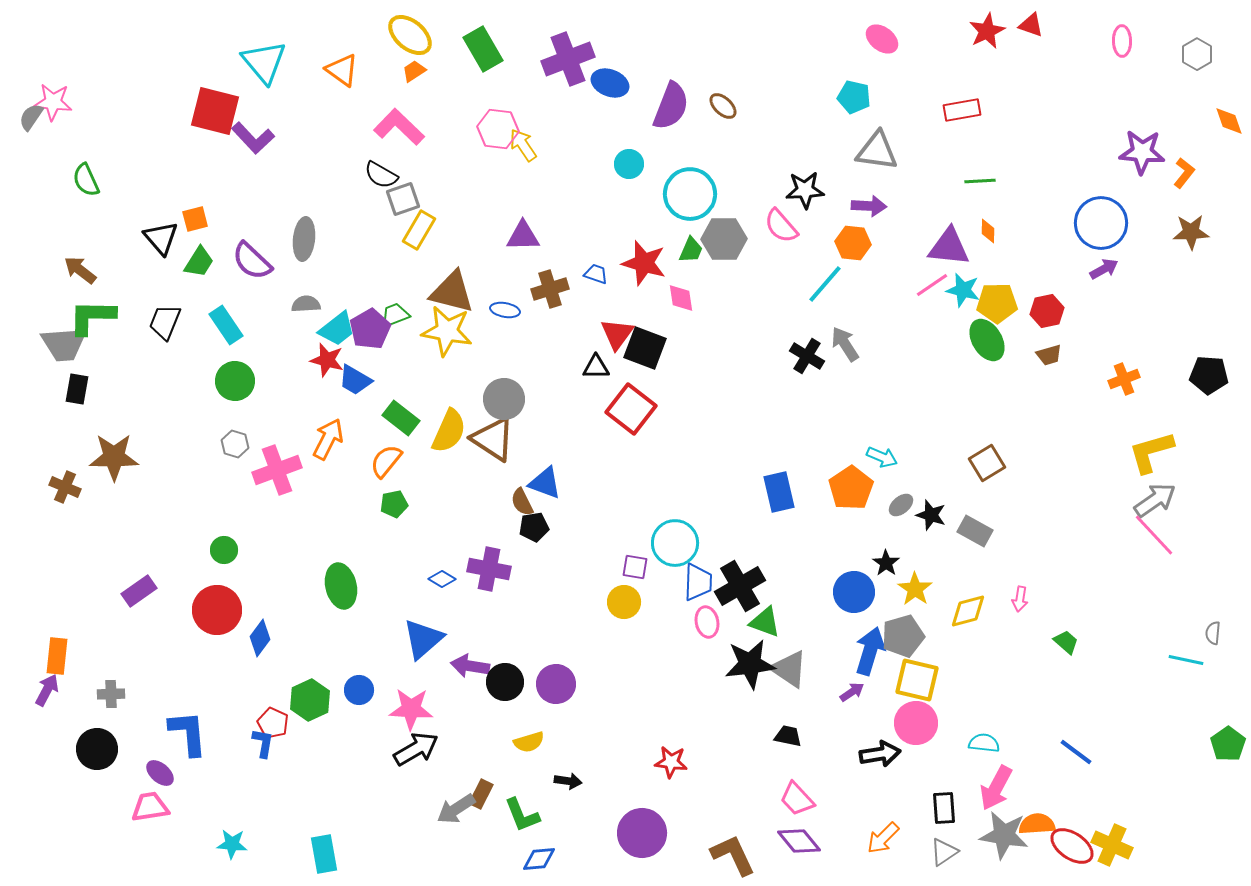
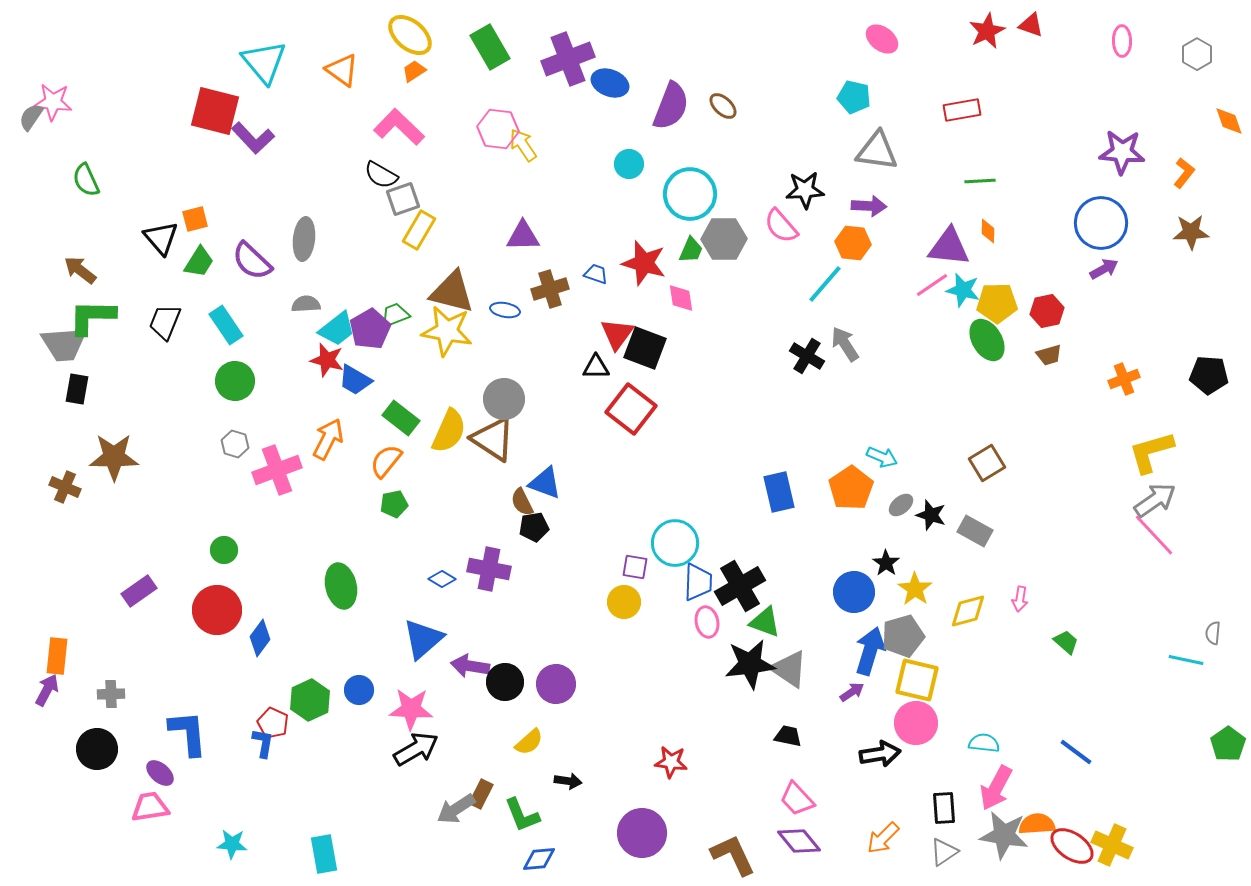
green rectangle at (483, 49): moved 7 px right, 2 px up
purple star at (1142, 152): moved 20 px left
yellow semicircle at (529, 742): rotated 24 degrees counterclockwise
